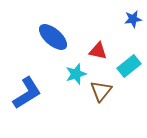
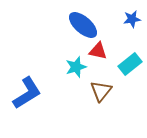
blue star: moved 1 px left
blue ellipse: moved 30 px right, 12 px up
cyan rectangle: moved 1 px right, 2 px up
cyan star: moved 7 px up
